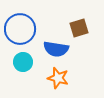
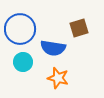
blue semicircle: moved 3 px left, 1 px up
